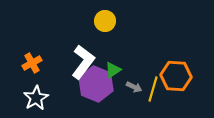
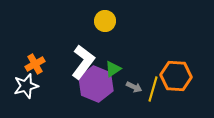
orange cross: moved 3 px right, 1 px down
green triangle: moved 1 px up
white star: moved 10 px left, 12 px up; rotated 15 degrees clockwise
